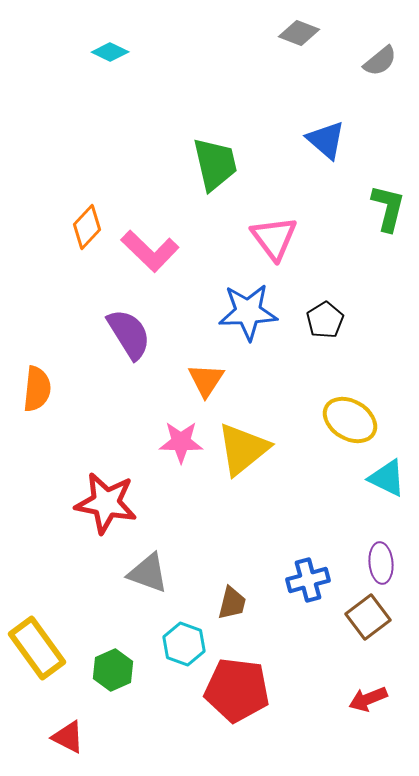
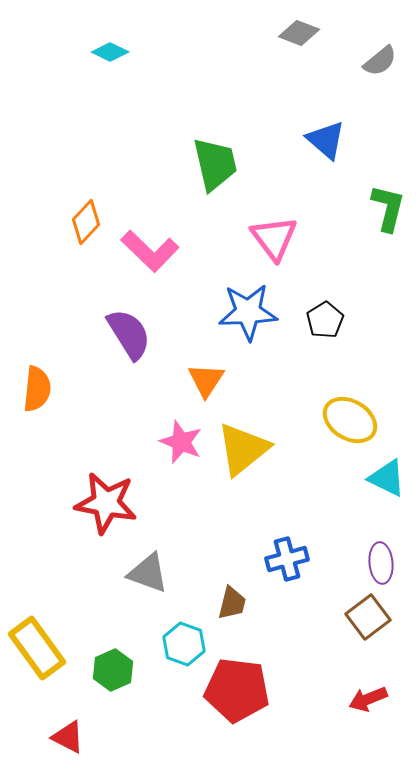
orange diamond: moved 1 px left, 5 px up
pink star: rotated 21 degrees clockwise
blue cross: moved 21 px left, 21 px up
